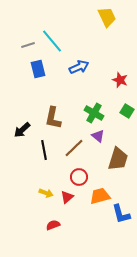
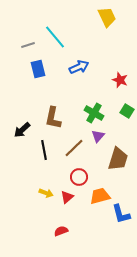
cyan line: moved 3 px right, 4 px up
purple triangle: rotated 32 degrees clockwise
red semicircle: moved 8 px right, 6 px down
